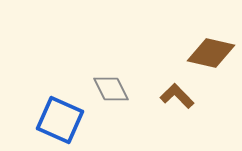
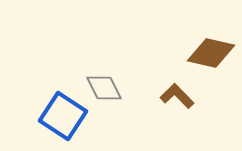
gray diamond: moved 7 px left, 1 px up
blue square: moved 3 px right, 4 px up; rotated 9 degrees clockwise
